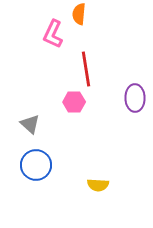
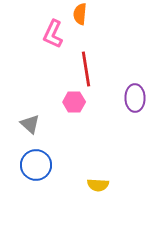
orange semicircle: moved 1 px right
